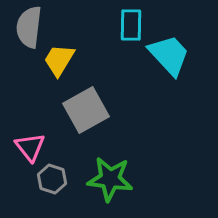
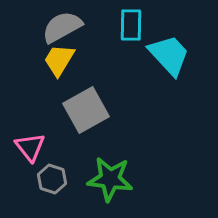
gray semicircle: moved 33 px right; rotated 54 degrees clockwise
